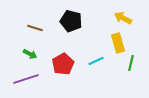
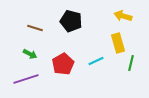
yellow arrow: moved 2 px up; rotated 12 degrees counterclockwise
